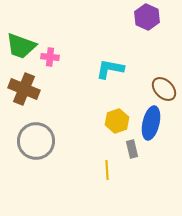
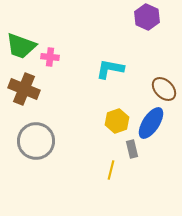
blue ellipse: rotated 20 degrees clockwise
yellow line: moved 4 px right; rotated 18 degrees clockwise
